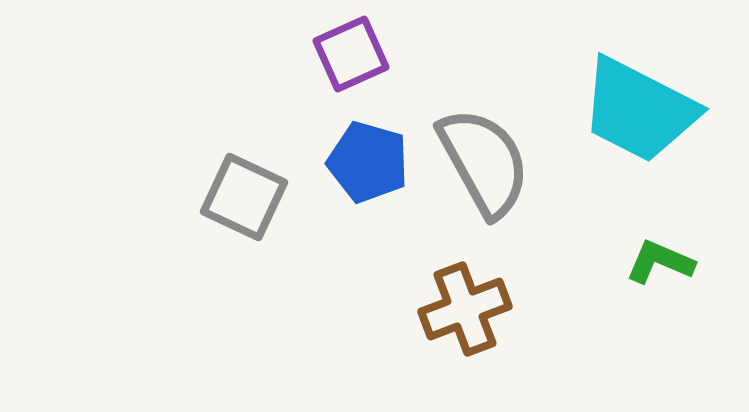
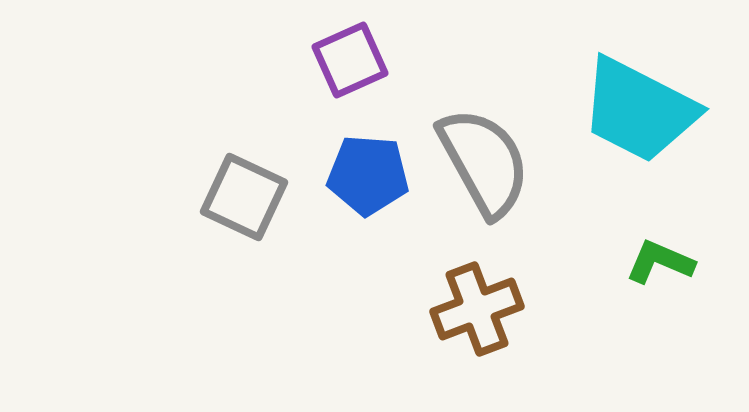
purple square: moved 1 px left, 6 px down
blue pentagon: moved 13 px down; rotated 12 degrees counterclockwise
brown cross: moved 12 px right
